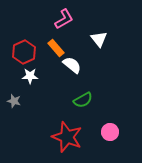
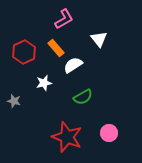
white semicircle: moved 1 px right; rotated 72 degrees counterclockwise
white star: moved 14 px right, 7 px down; rotated 14 degrees counterclockwise
green semicircle: moved 3 px up
pink circle: moved 1 px left, 1 px down
